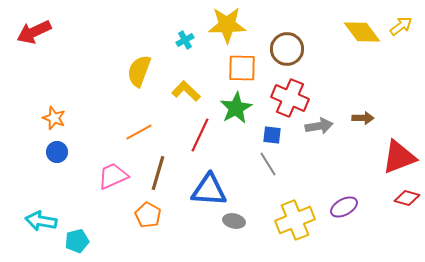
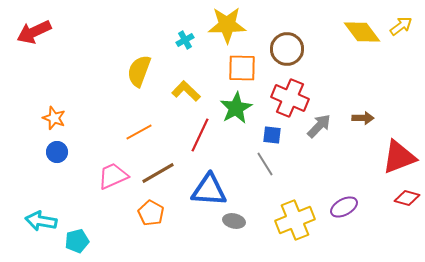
gray arrow: rotated 36 degrees counterclockwise
gray line: moved 3 px left
brown line: rotated 44 degrees clockwise
orange pentagon: moved 3 px right, 2 px up
